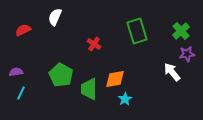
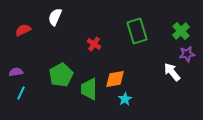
green pentagon: rotated 15 degrees clockwise
